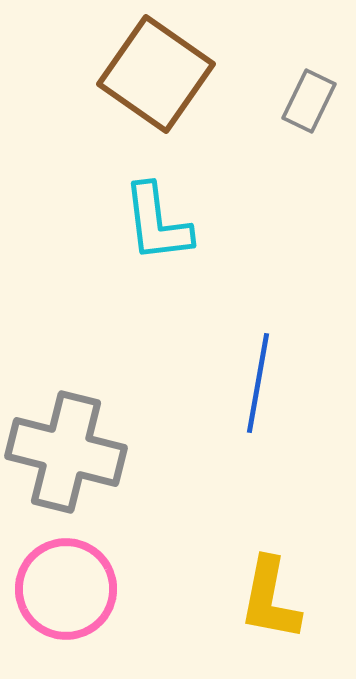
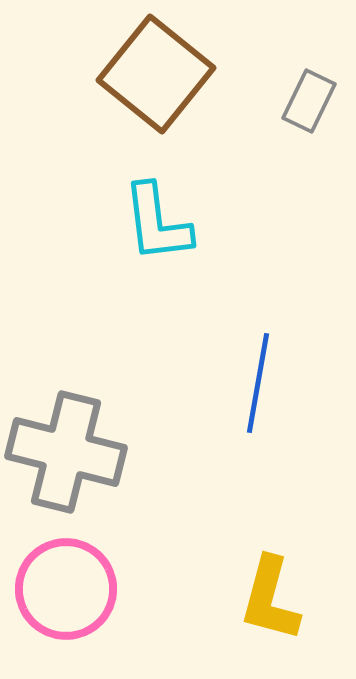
brown square: rotated 4 degrees clockwise
yellow L-shape: rotated 4 degrees clockwise
